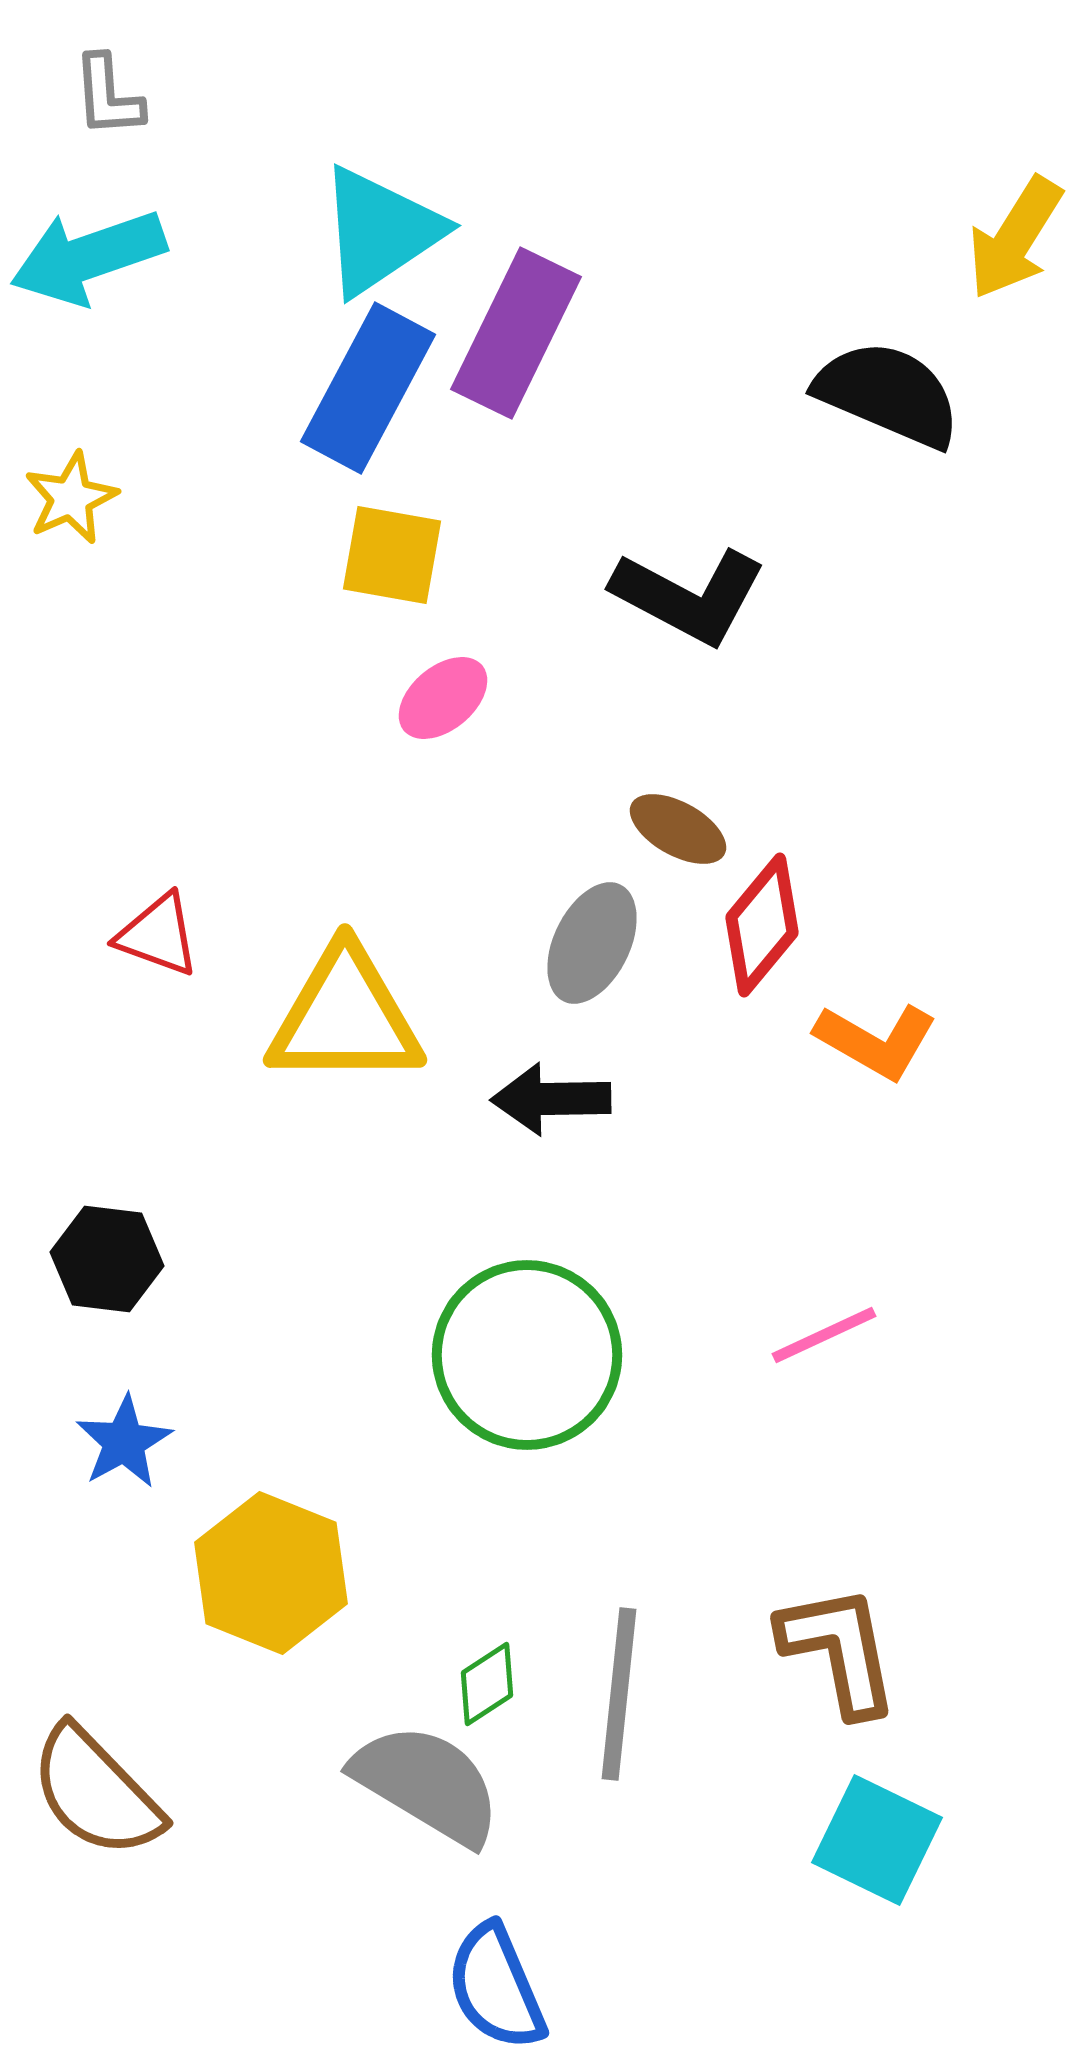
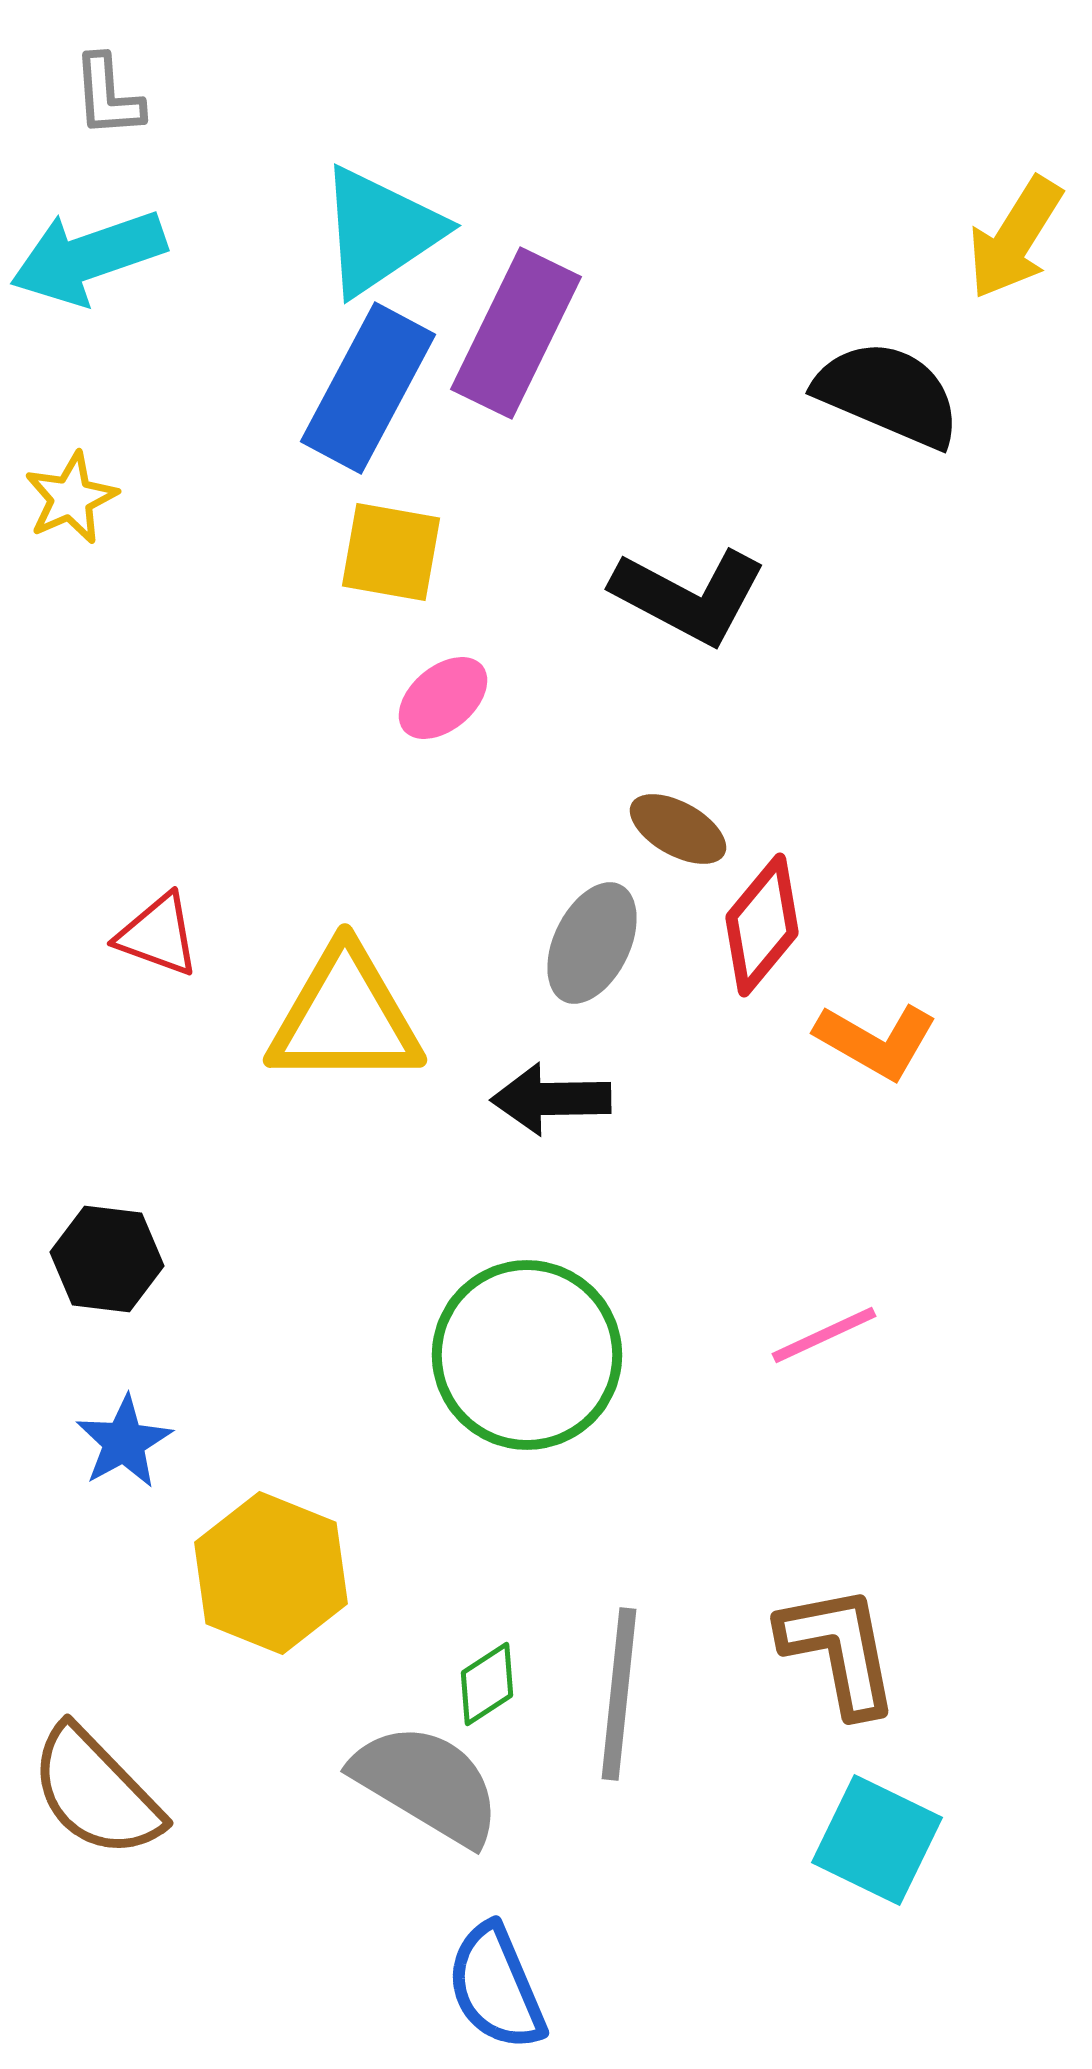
yellow square: moved 1 px left, 3 px up
